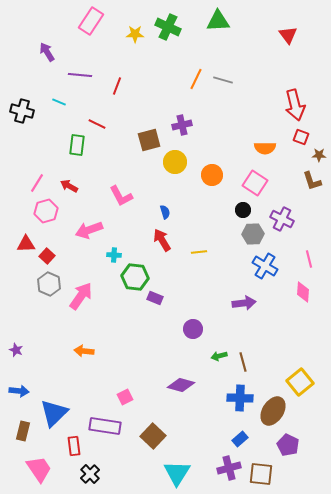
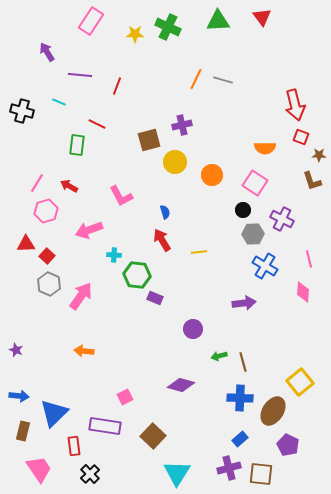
red triangle at (288, 35): moved 26 px left, 18 px up
green hexagon at (135, 277): moved 2 px right, 2 px up
blue arrow at (19, 391): moved 5 px down
